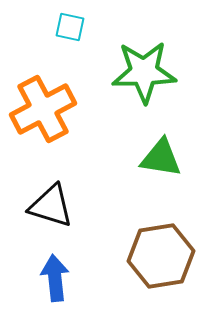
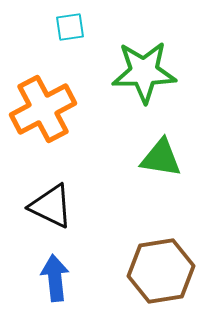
cyan square: rotated 20 degrees counterclockwise
black triangle: rotated 9 degrees clockwise
brown hexagon: moved 15 px down
